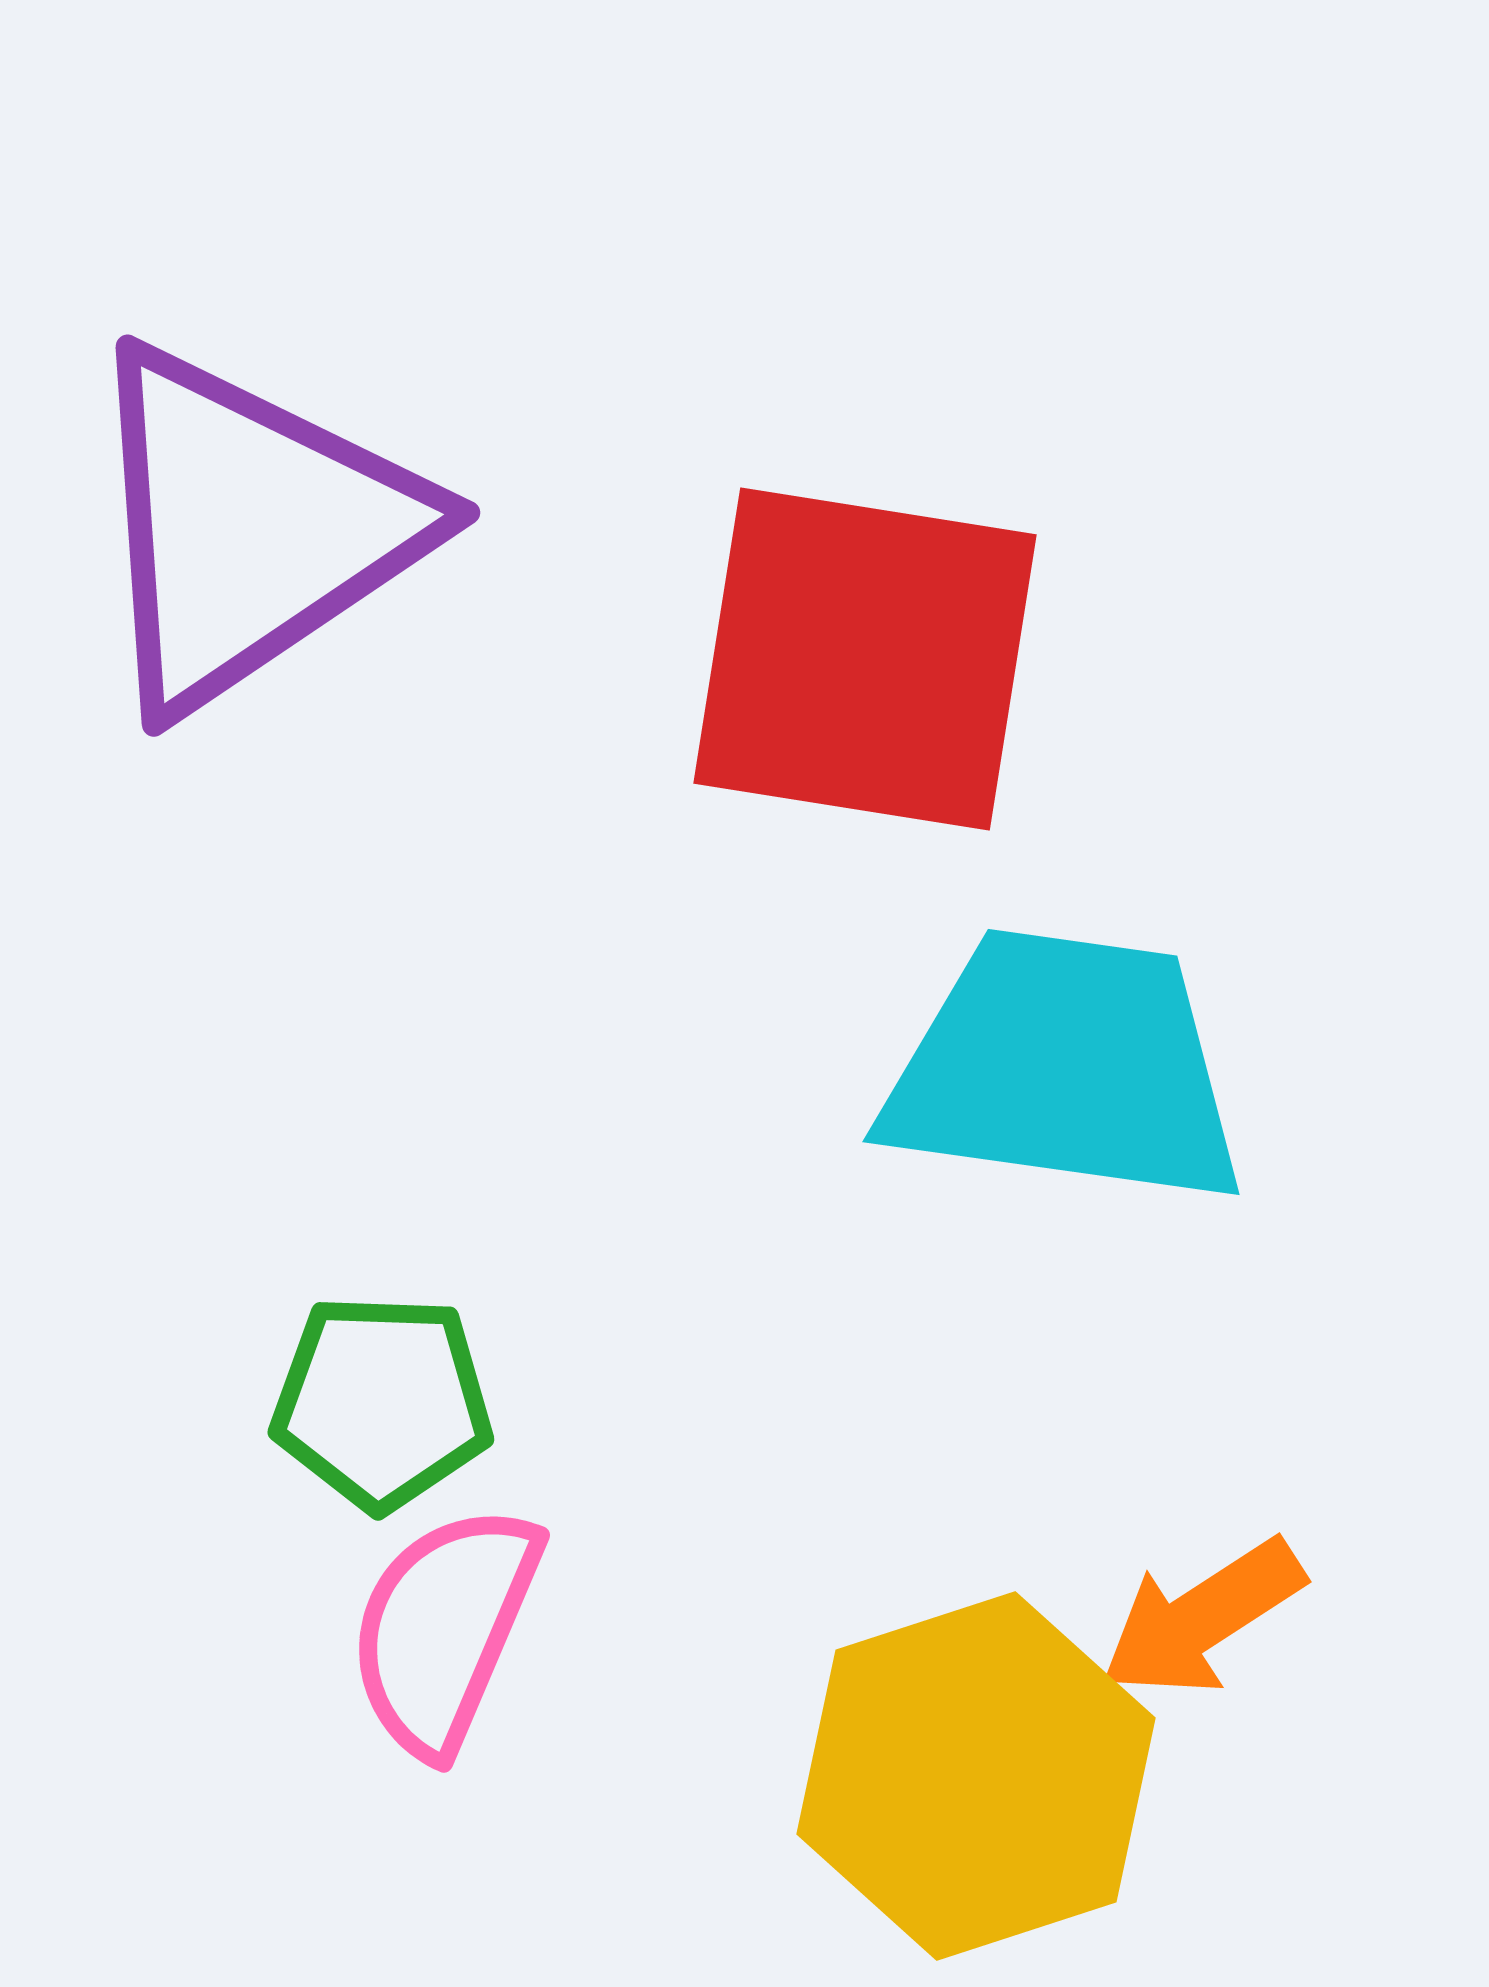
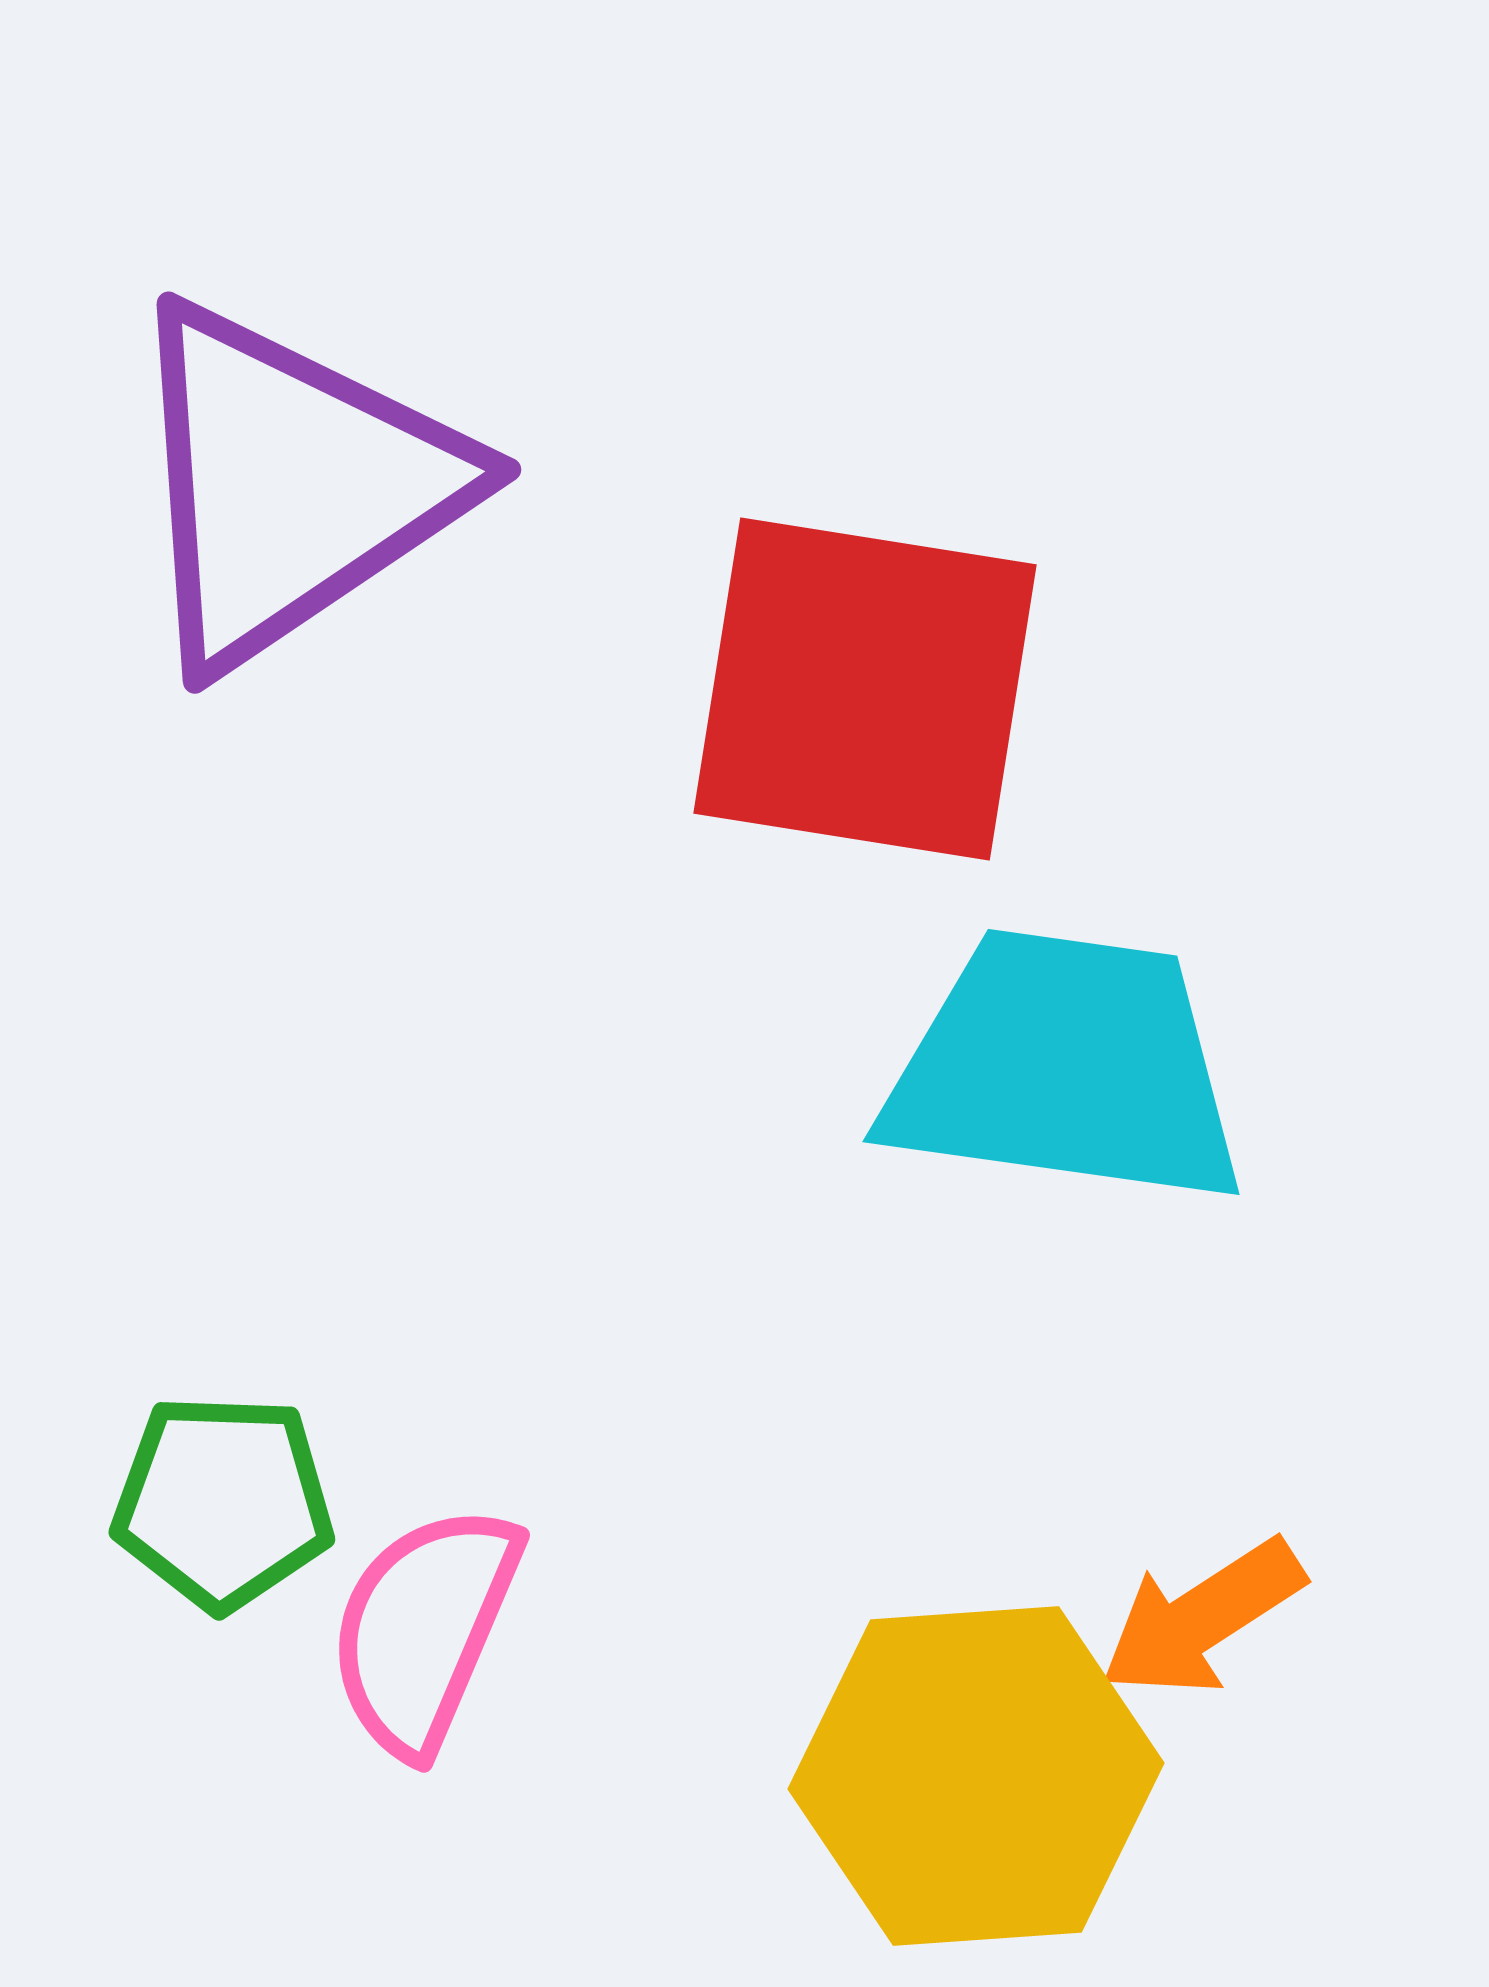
purple triangle: moved 41 px right, 43 px up
red square: moved 30 px down
green pentagon: moved 159 px left, 100 px down
pink semicircle: moved 20 px left
yellow hexagon: rotated 14 degrees clockwise
